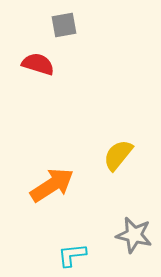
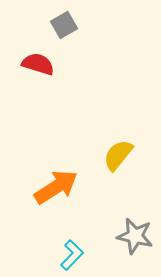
gray square: rotated 20 degrees counterclockwise
orange arrow: moved 4 px right, 2 px down
gray star: moved 1 px right, 1 px down
cyan L-shape: rotated 140 degrees clockwise
